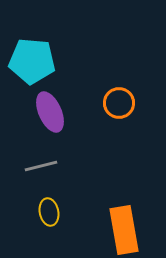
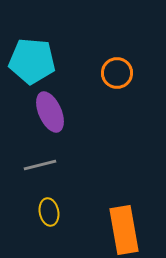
orange circle: moved 2 px left, 30 px up
gray line: moved 1 px left, 1 px up
